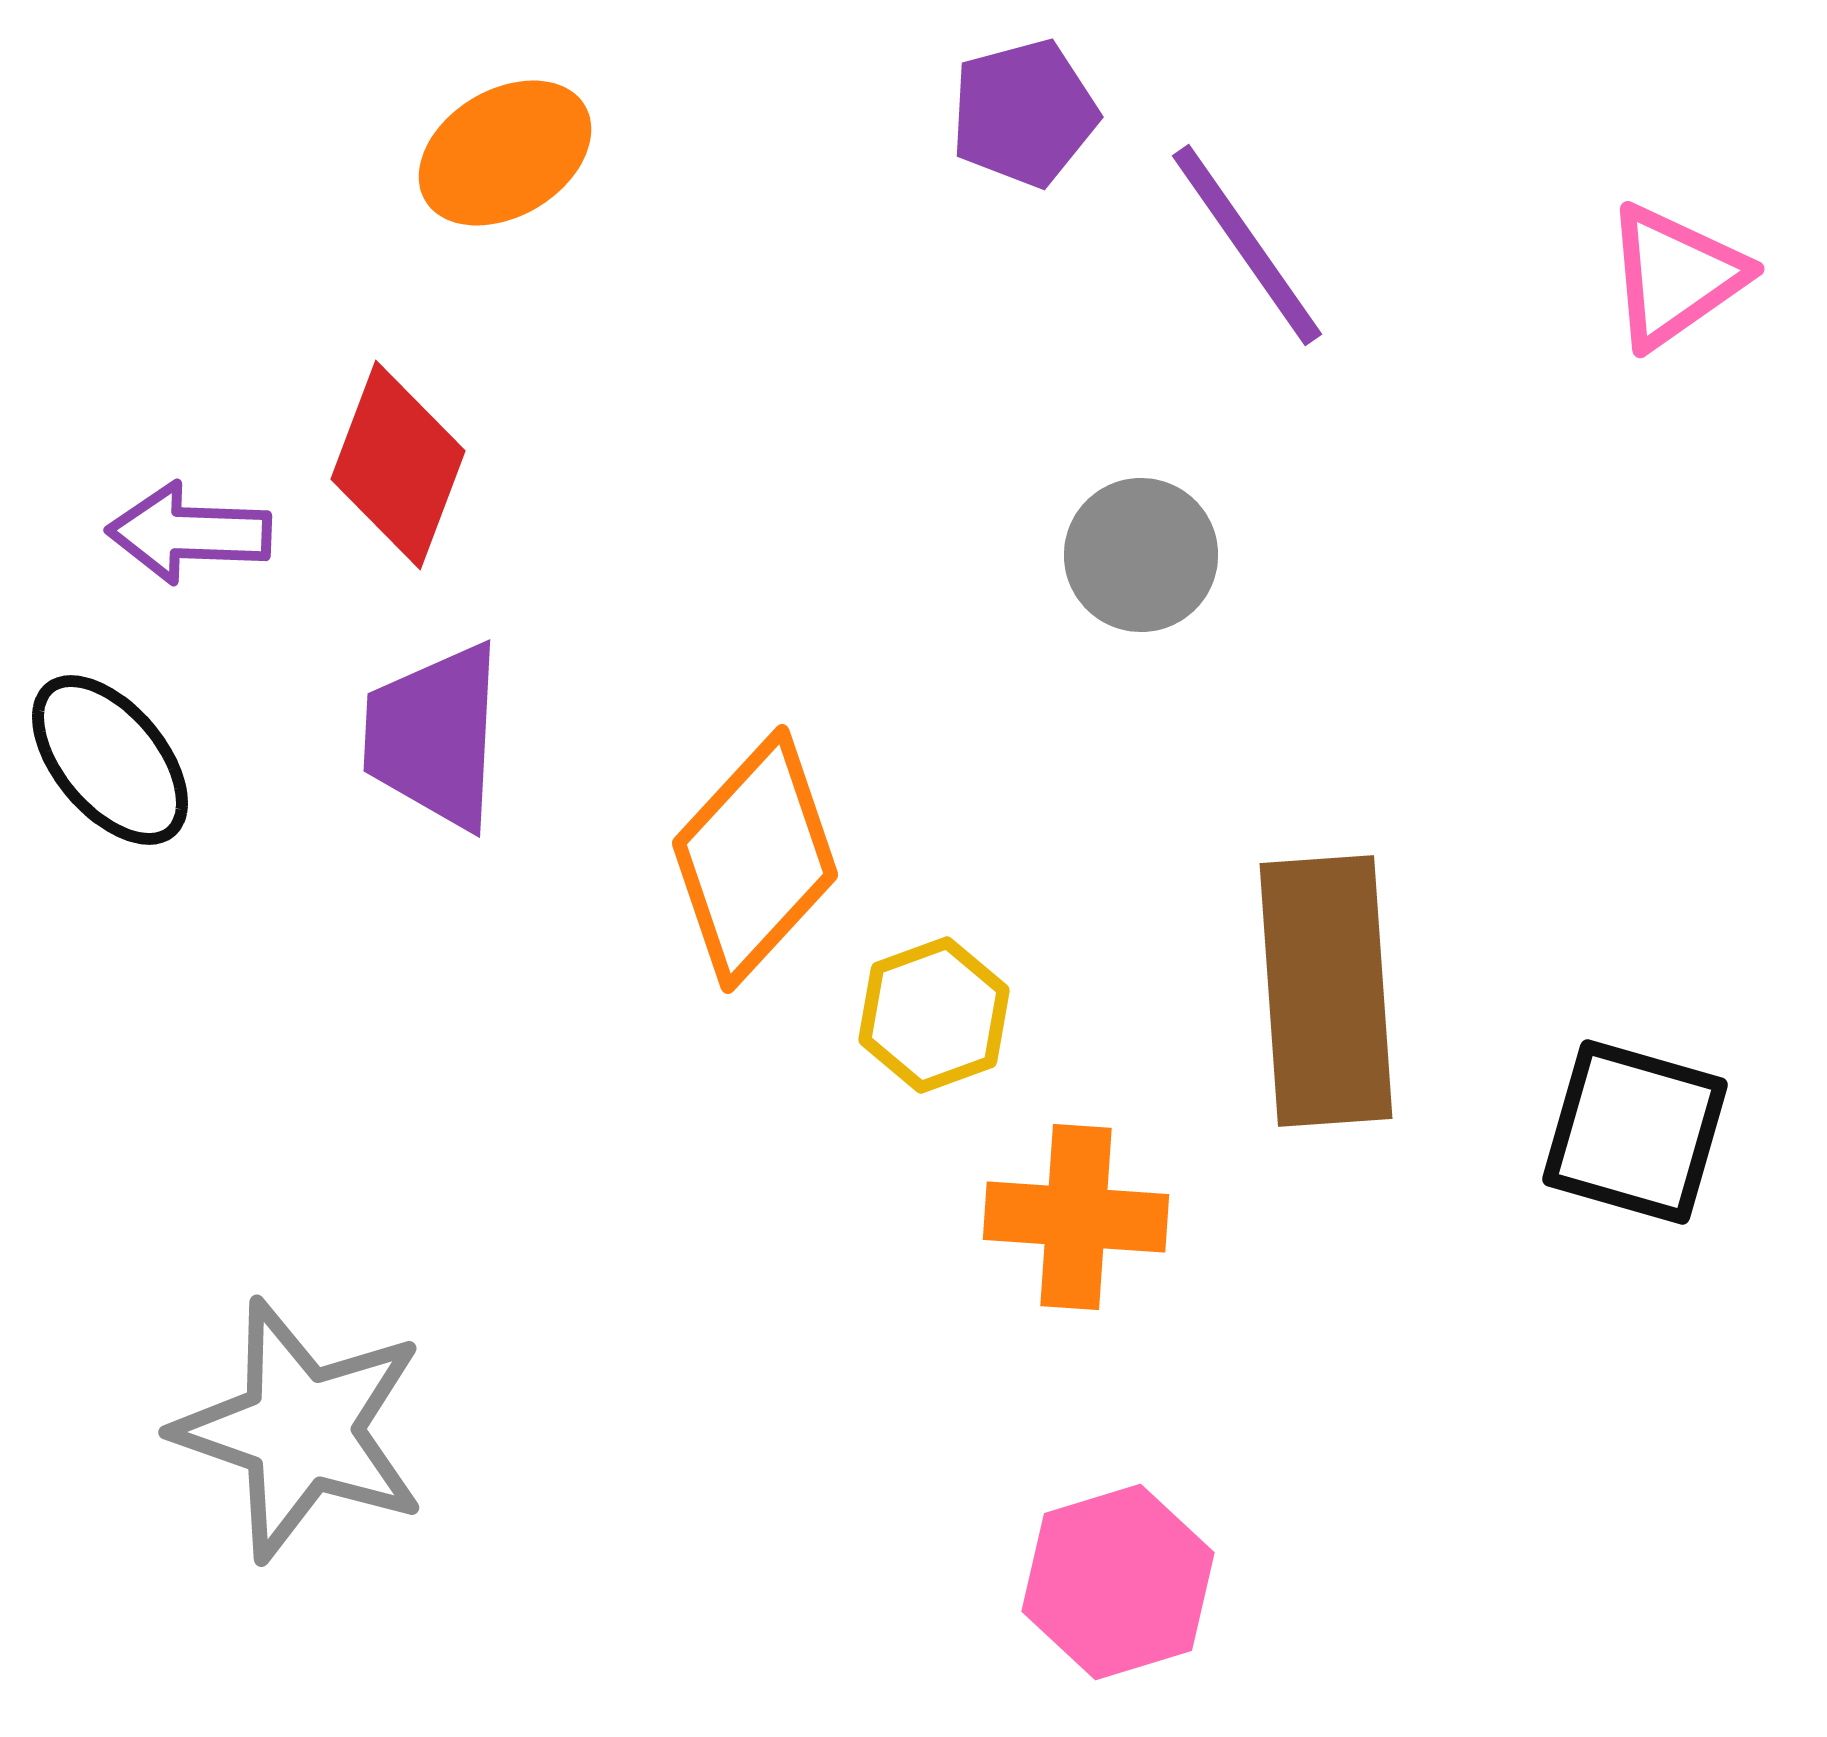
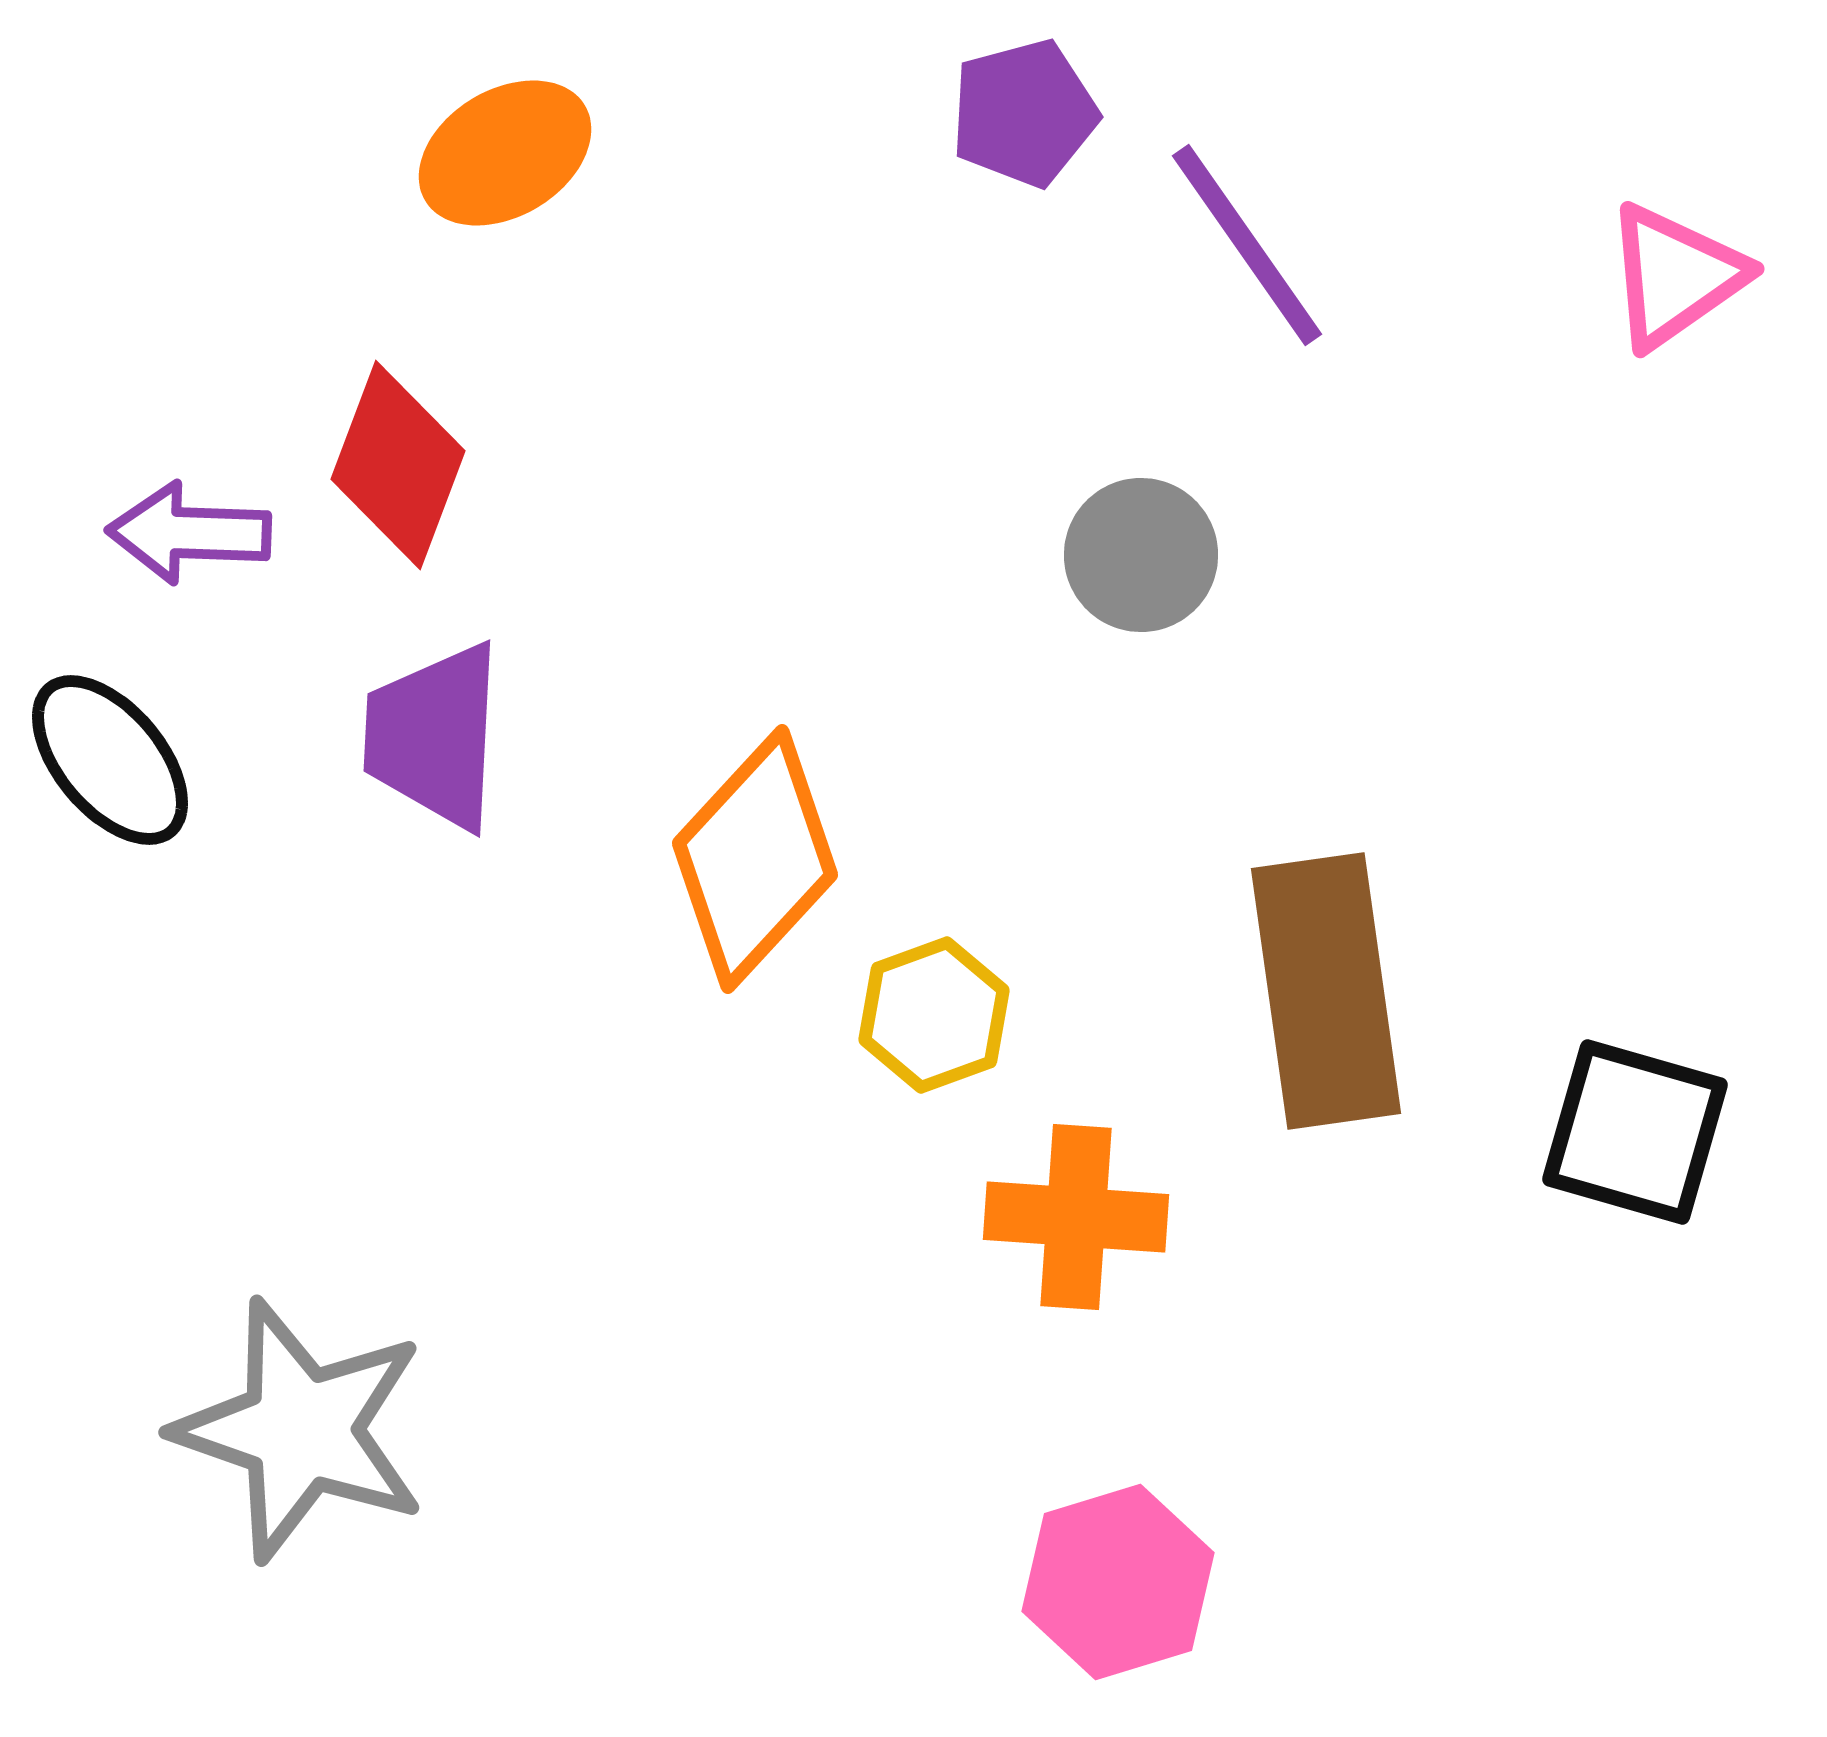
brown rectangle: rotated 4 degrees counterclockwise
